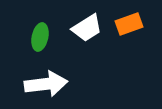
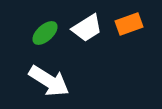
green ellipse: moved 5 px right, 4 px up; rotated 36 degrees clockwise
white arrow: moved 3 px right, 3 px up; rotated 39 degrees clockwise
